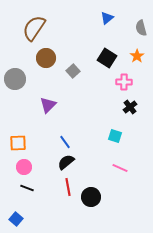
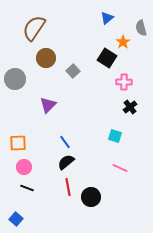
orange star: moved 14 px left, 14 px up
